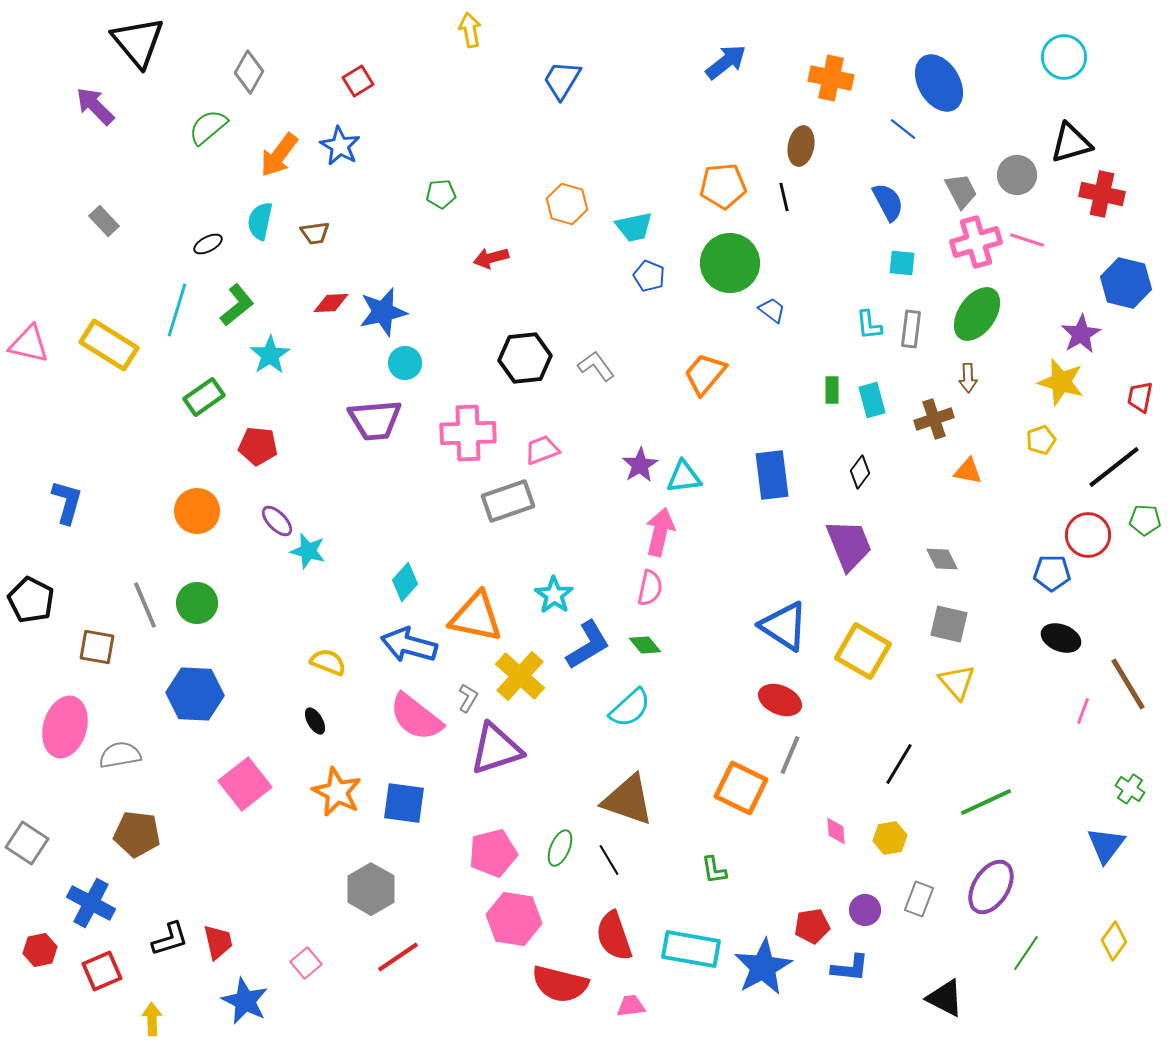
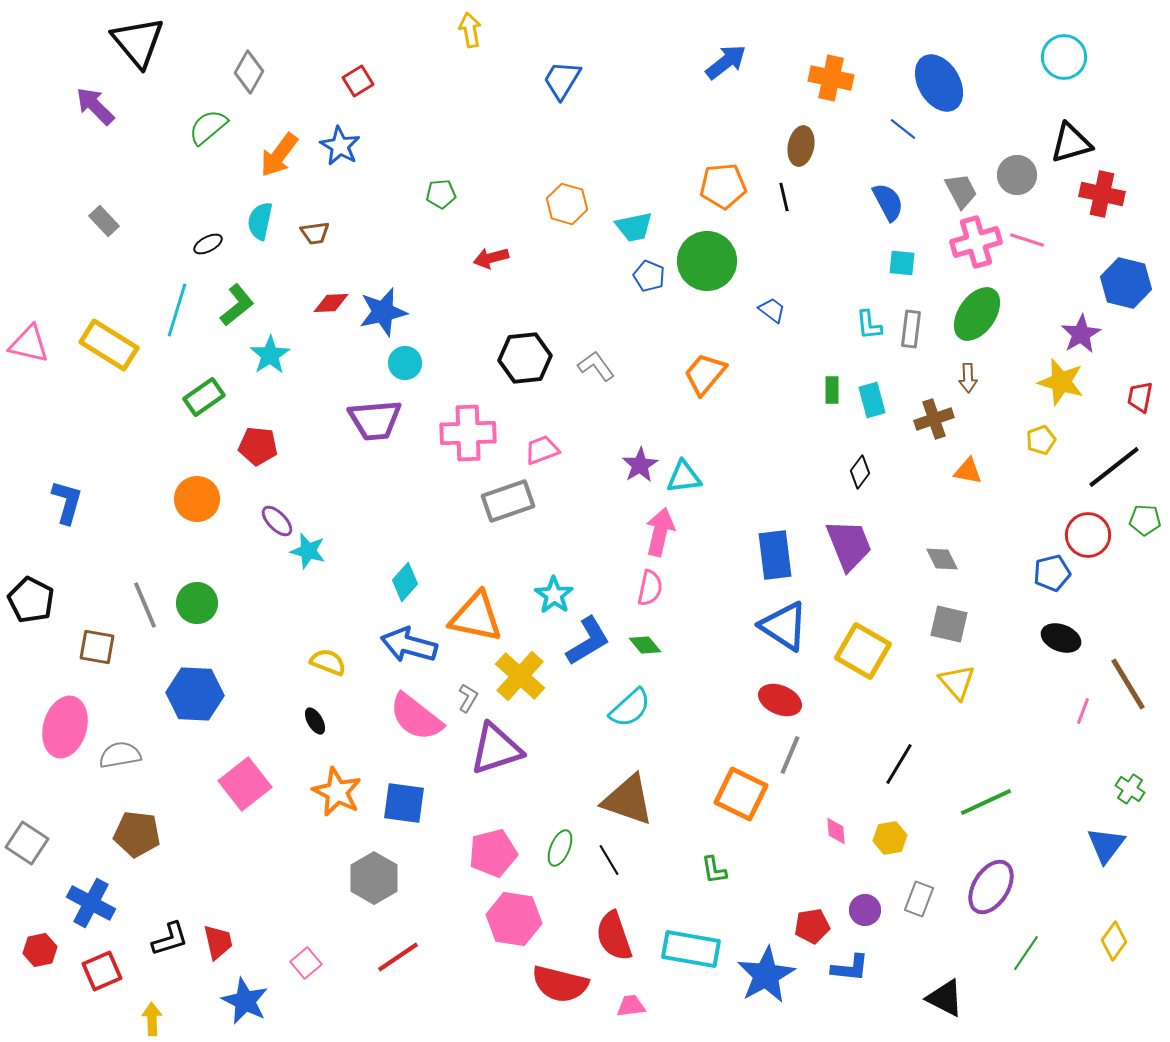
green circle at (730, 263): moved 23 px left, 2 px up
blue rectangle at (772, 475): moved 3 px right, 80 px down
orange circle at (197, 511): moved 12 px up
blue pentagon at (1052, 573): rotated 15 degrees counterclockwise
blue L-shape at (588, 645): moved 4 px up
orange square at (741, 788): moved 6 px down
gray hexagon at (371, 889): moved 3 px right, 11 px up
blue star at (763, 967): moved 3 px right, 8 px down
